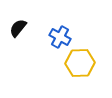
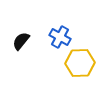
black semicircle: moved 3 px right, 13 px down
